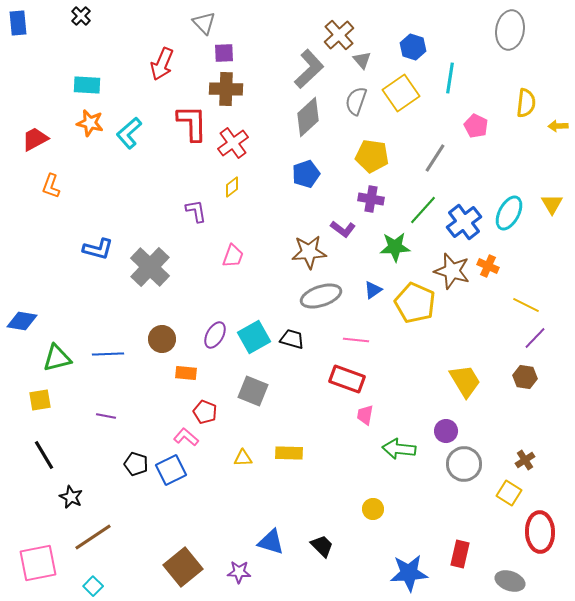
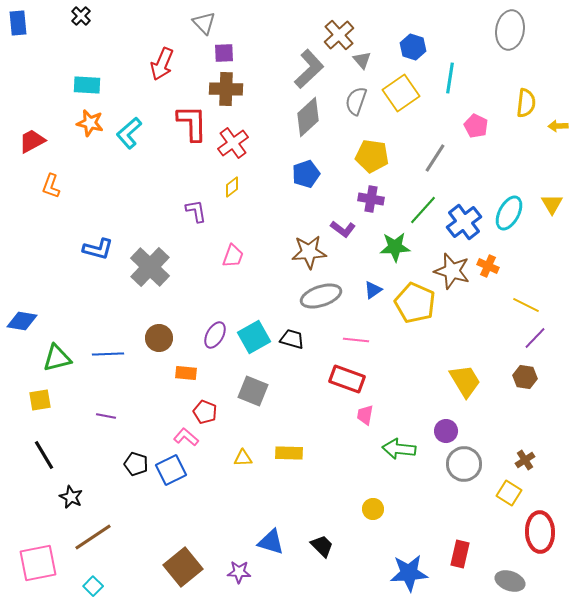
red trapezoid at (35, 139): moved 3 px left, 2 px down
brown circle at (162, 339): moved 3 px left, 1 px up
